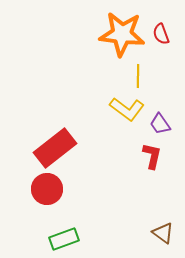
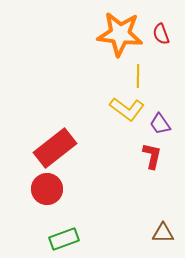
orange star: moved 2 px left
brown triangle: rotated 35 degrees counterclockwise
